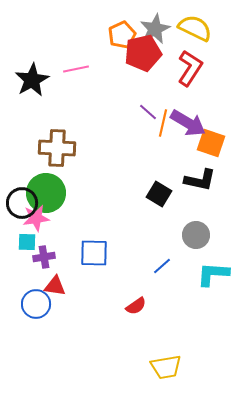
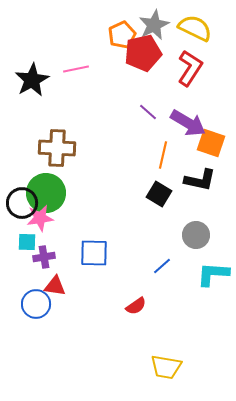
gray star: moved 1 px left, 4 px up
orange line: moved 32 px down
pink star: moved 4 px right
yellow trapezoid: rotated 20 degrees clockwise
